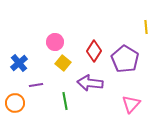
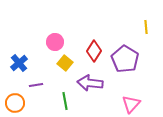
yellow square: moved 2 px right
